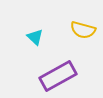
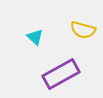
purple rectangle: moved 3 px right, 2 px up
